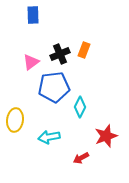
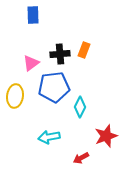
black cross: rotated 18 degrees clockwise
pink triangle: moved 1 px down
yellow ellipse: moved 24 px up
